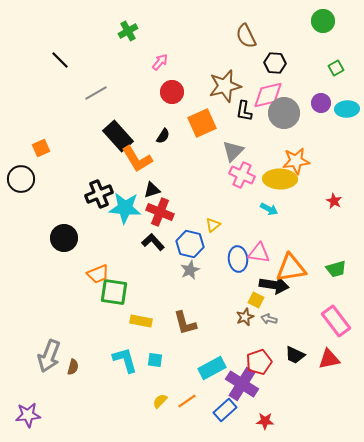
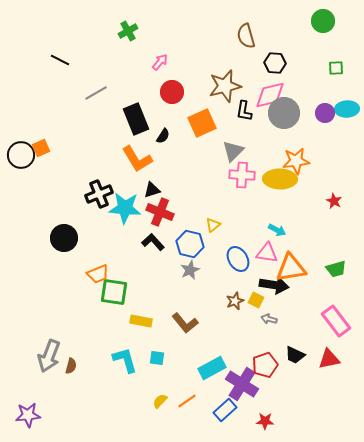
brown semicircle at (246, 36): rotated 10 degrees clockwise
black line at (60, 60): rotated 18 degrees counterclockwise
green square at (336, 68): rotated 28 degrees clockwise
pink diamond at (268, 95): moved 2 px right
purple circle at (321, 103): moved 4 px right, 10 px down
black rectangle at (118, 136): moved 18 px right, 17 px up; rotated 20 degrees clockwise
pink cross at (242, 175): rotated 20 degrees counterclockwise
black circle at (21, 179): moved 24 px up
cyan arrow at (269, 209): moved 8 px right, 21 px down
pink triangle at (259, 253): moved 8 px right
blue ellipse at (238, 259): rotated 25 degrees counterclockwise
brown star at (245, 317): moved 10 px left, 16 px up
brown L-shape at (185, 323): rotated 24 degrees counterclockwise
cyan square at (155, 360): moved 2 px right, 2 px up
red pentagon at (259, 362): moved 6 px right, 3 px down
brown semicircle at (73, 367): moved 2 px left, 1 px up
